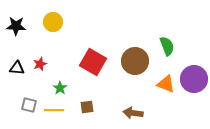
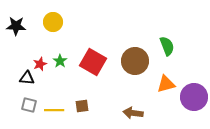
black triangle: moved 10 px right, 10 px down
purple circle: moved 18 px down
orange triangle: rotated 36 degrees counterclockwise
green star: moved 27 px up
brown square: moved 5 px left, 1 px up
